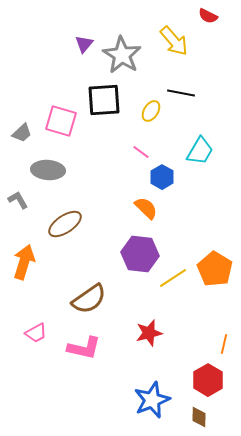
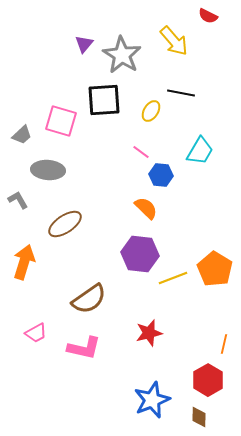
gray trapezoid: moved 2 px down
blue hexagon: moved 1 px left, 2 px up; rotated 25 degrees counterclockwise
yellow line: rotated 12 degrees clockwise
